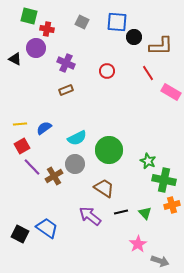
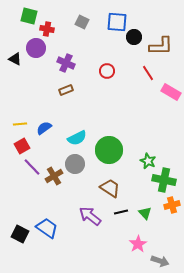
brown trapezoid: moved 6 px right
